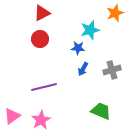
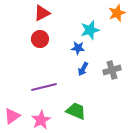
orange star: moved 2 px right
green trapezoid: moved 25 px left
